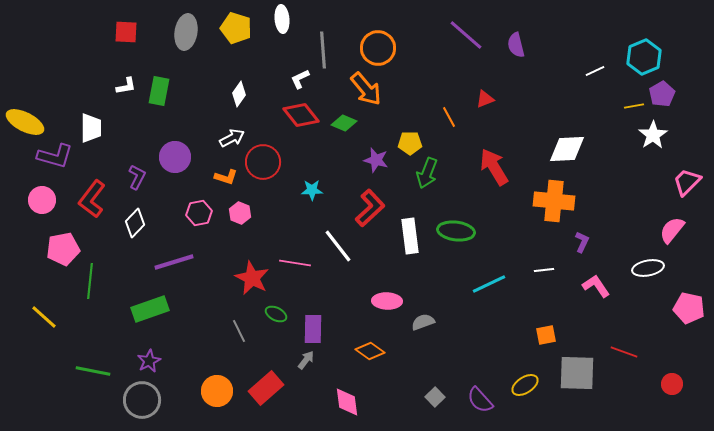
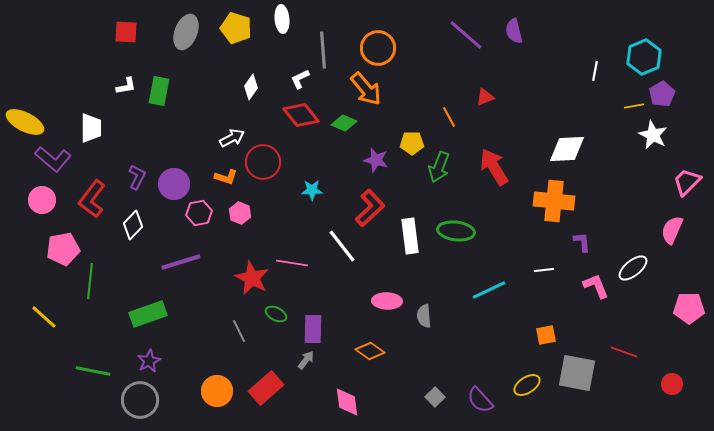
gray ellipse at (186, 32): rotated 12 degrees clockwise
purple semicircle at (516, 45): moved 2 px left, 14 px up
white line at (595, 71): rotated 54 degrees counterclockwise
white diamond at (239, 94): moved 12 px right, 7 px up
red triangle at (485, 99): moved 2 px up
white star at (653, 135): rotated 12 degrees counterclockwise
yellow pentagon at (410, 143): moved 2 px right
purple L-shape at (55, 156): moved 2 px left, 3 px down; rotated 24 degrees clockwise
purple circle at (175, 157): moved 1 px left, 27 px down
green arrow at (427, 173): moved 12 px right, 6 px up
white diamond at (135, 223): moved 2 px left, 2 px down
pink semicircle at (672, 230): rotated 16 degrees counterclockwise
purple L-shape at (582, 242): rotated 30 degrees counterclockwise
white line at (338, 246): moved 4 px right
purple line at (174, 262): moved 7 px right
pink line at (295, 263): moved 3 px left
white ellipse at (648, 268): moved 15 px left; rotated 28 degrees counterclockwise
cyan line at (489, 284): moved 6 px down
pink L-shape at (596, 286): rotated 12 degrees clockwise
pink pentagon at (689, 308): rotated 12 degrees counterclockwise
green rectangle at (150, 309): moved 2 px left, 5 px down
gray semicircle at (423, 322): moved 1 px right, 6 px up; rotated 75 degrees counterclockwise
gray square at (577, 373): rotated 9 degrees clockwise
yellow ellipse at (525, 385): moved 2 px right
gray circle at (142, 400): moved 2 px left
